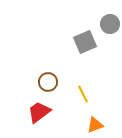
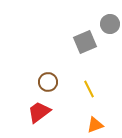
yellow line: moved 6 px right, 5 px up
